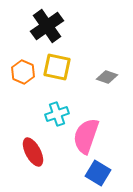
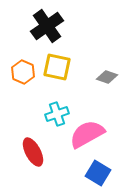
pink semicircle: moved 1 px right, 2 px up; rotated 42 degrees clockwise
